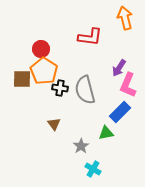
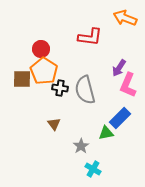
orange arrow: rotated 55 degrees counterclockwise
blue rectangle: moved 6 px down
